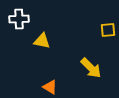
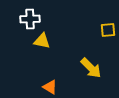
white cross: moved 11 px right
